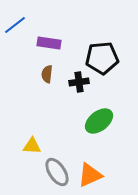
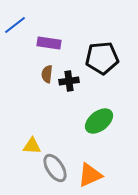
black cross: moved 10 px left, 1 px up
gray ellipse: moved 2 px left, 4 px up
